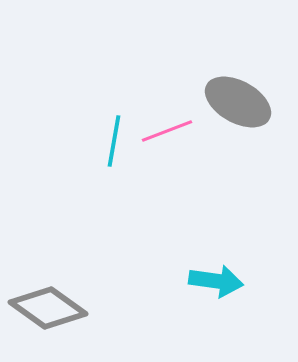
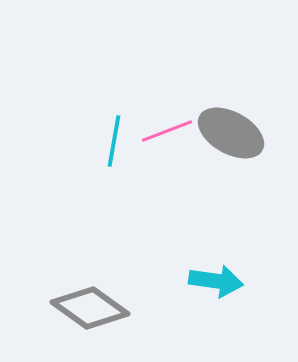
gray ellipse: moved 7 px left, 31 px down
gray diamond: moved 42 px right
